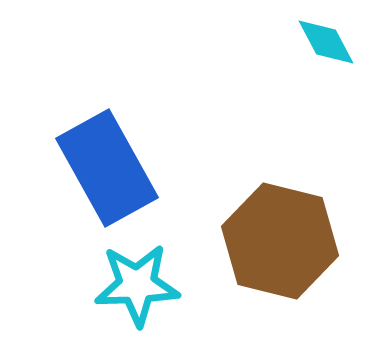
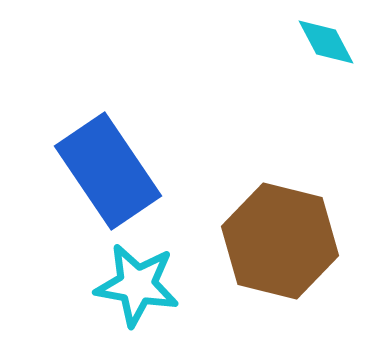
blue rectangle: moved 1 px right, 3 px down; rotated 5 degrees counterclockwise
cyan star: rotated 12 degrees clockwise
